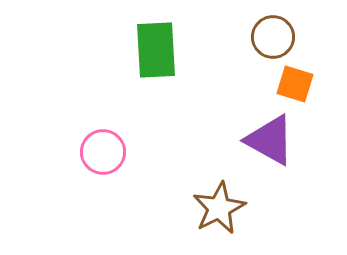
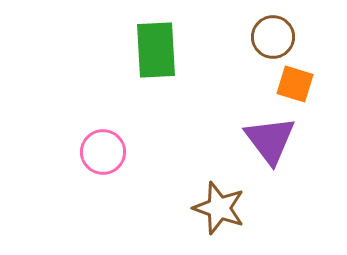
purple triangle: rotated 24 degrees clockwise
brown star: rotated 26 degrees counterclockwise
